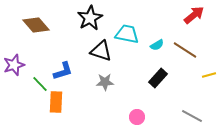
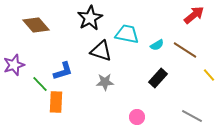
yellow line: rotated 64 degrees clockwise
